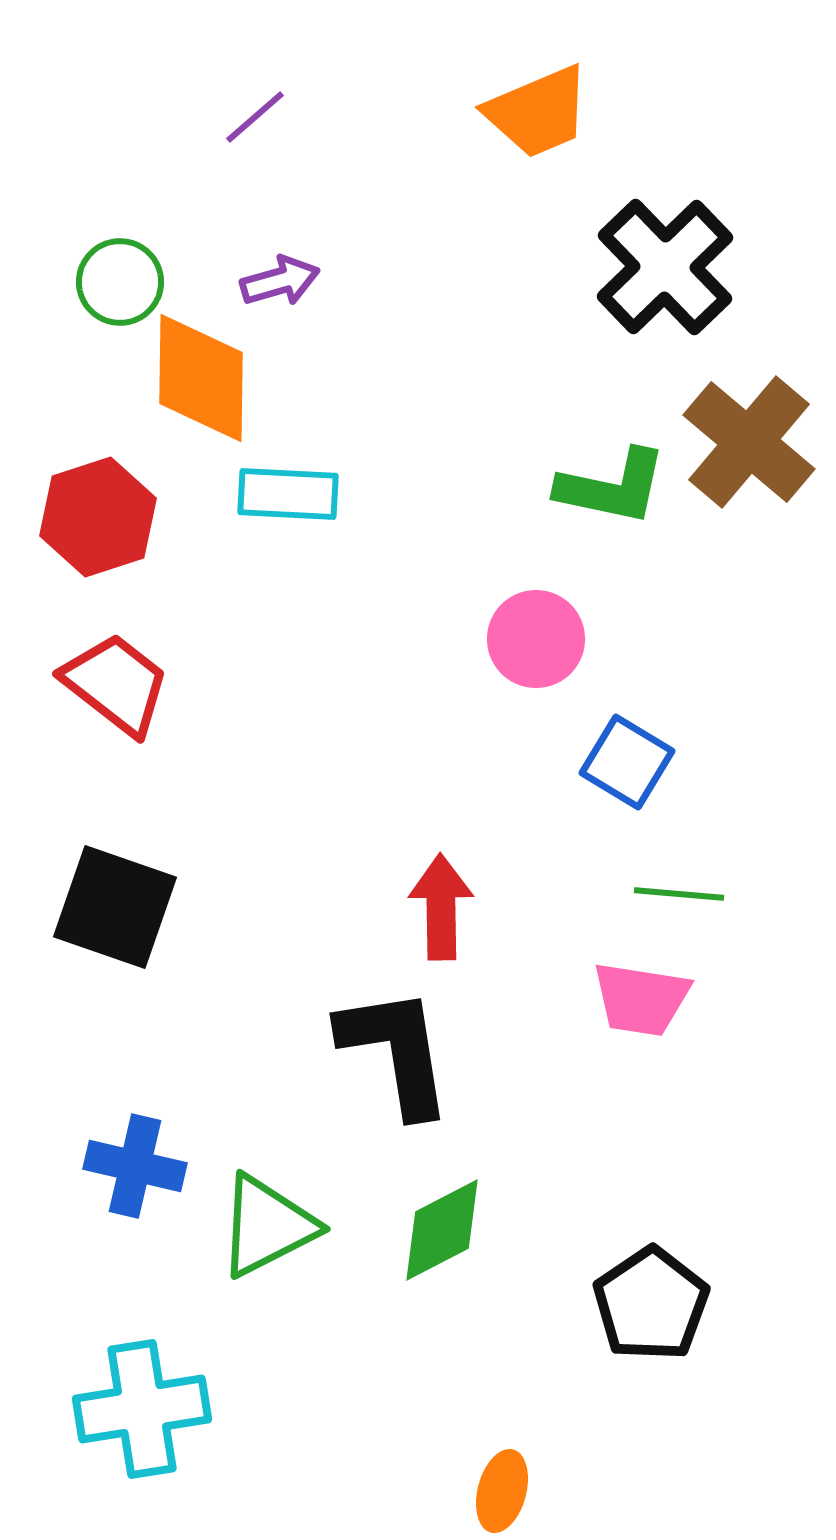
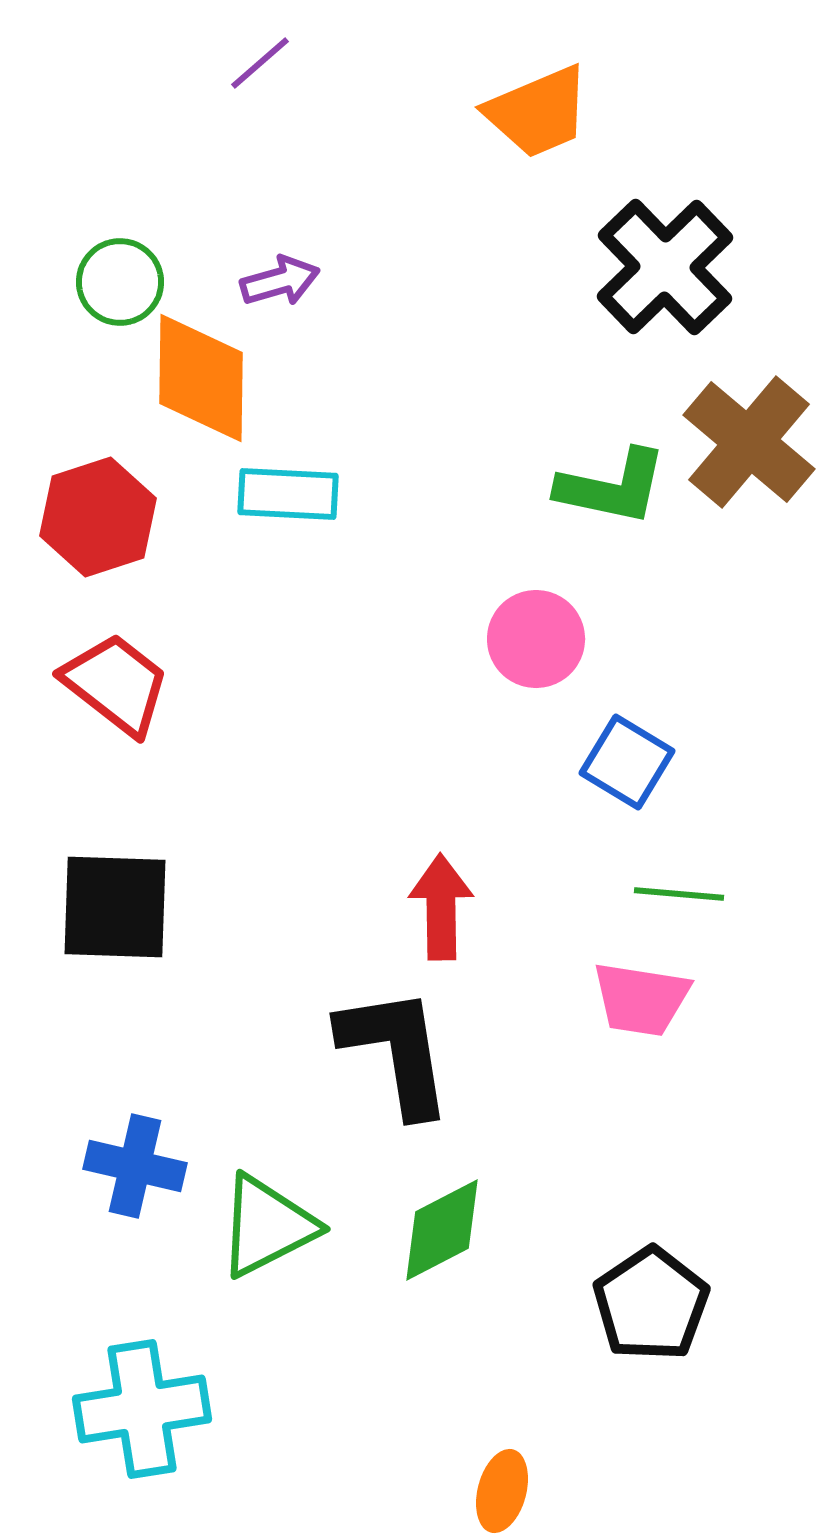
purple line: moved 5 px right, 54 px up
black square: rotated 17 degrees counterclockwise
